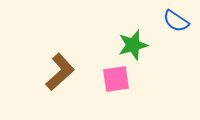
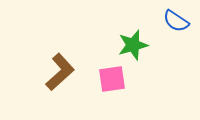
pink square: moved 4 px left
